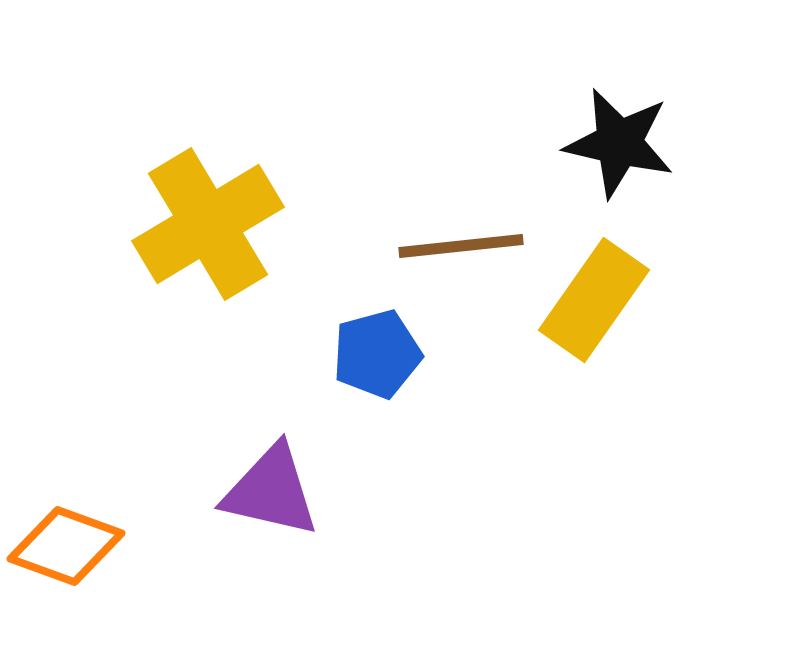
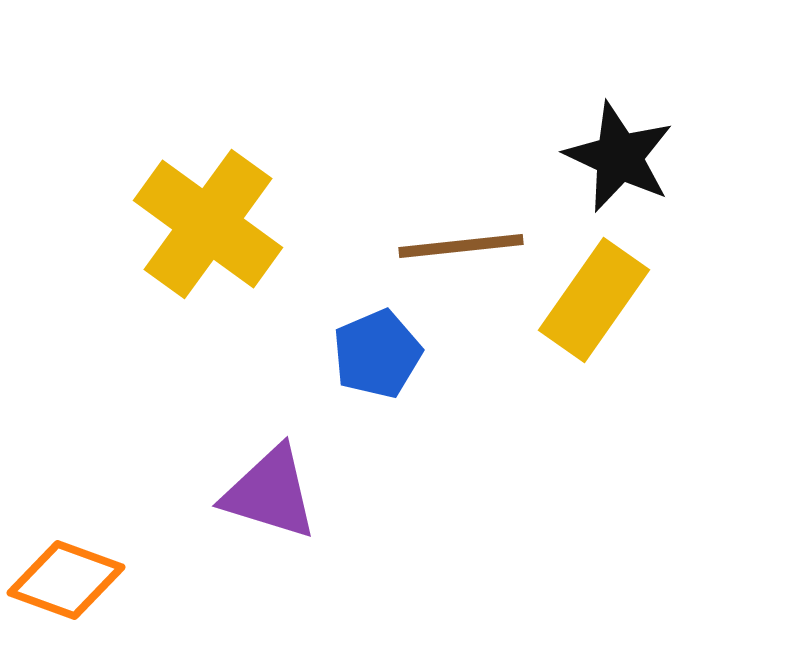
black star: moved 14 px down; rotated 12 degrees clockwise
yellow cross: rotated 23 degrees counterclockwise
blue pentagon: rotated 8 degrees counterclockwise
purple triangle: moved 1 px left, 2 px down; rotated 4 degrees clockwise
orange diamond: moved 34 px down
